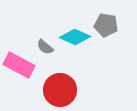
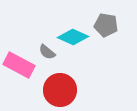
cyan diamond: moved 2 px left
gray semicircle: moved 2 px right, 5 px down
